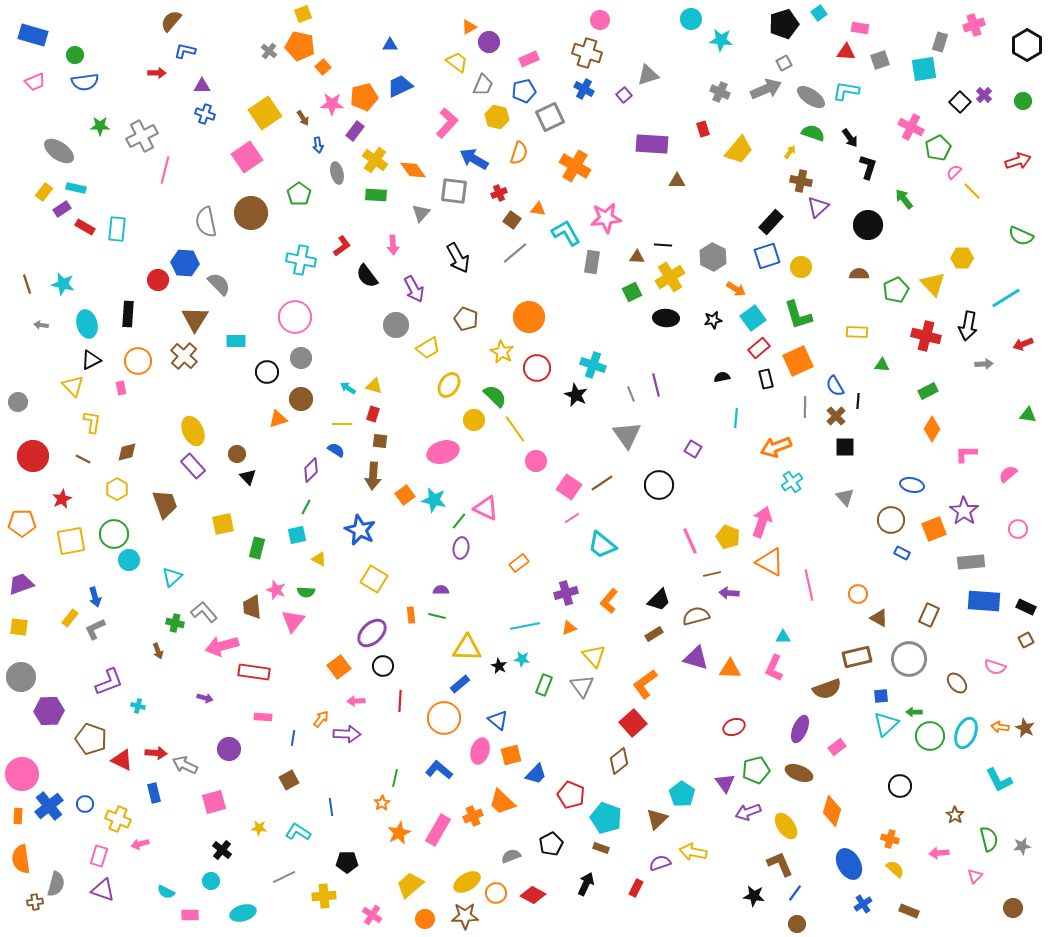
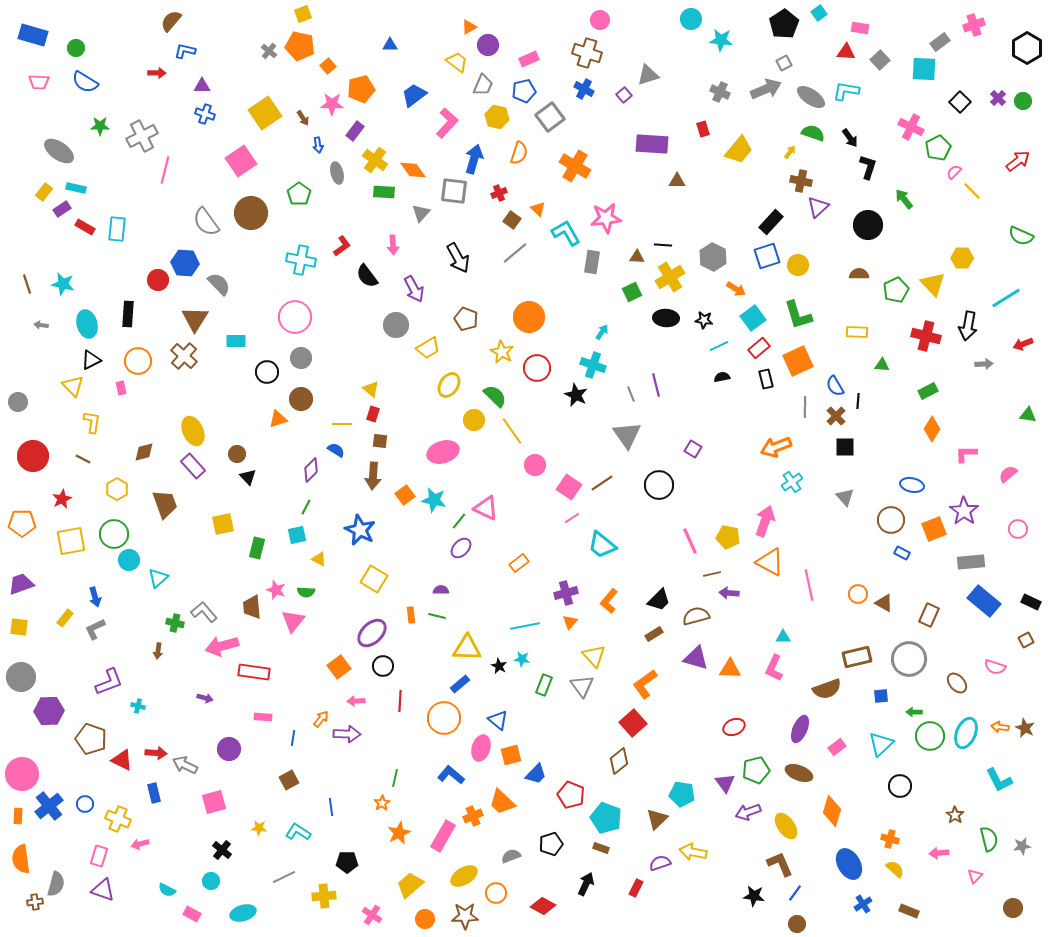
black pentagon at (784, 24): rotated 16 degrees counterclockwise
purple circle at (489, 42): moved 1 px left, 3 px down
gray rectangle at (940, 42): rotated 36 degrees clockwise
black hexagon at (1027, 45): moved 3 px down
green circle at (75, 55): moved 1 px right, 7 px up
gray square at (880, 60): rotated 24 degrees counterclockwise
orange square at (323, 67): moved 5 px right, 1 px up
cyan square at (924, 69): rotated 12 degrees clockwise
pink trapezoid at (35, 82): moved 4 px right; rotated 25 degrees clockwise
blue semicircle at (85, 82): rotated 40 degrees clockwise
blue trapezoid at (400, 86): moved 14 px right, 9 px down; rotated 12 degrees counterclockwise
purple cross at (984, 95): moved 14 px right, 3 px down
orange pentagon at (364, 97): moved 3 px left, 8 px up
gray square at (550, 117): rotated 12 degrees counterclockwise
pink square at (247, 157): moved 6 px left, 4 px down
blue arrow at (474, 159): rotated 76 degrees clockwise
red arrow at (1018, 161): rotated 20 degrees counterclockwise
green rectangle at (376, 195): moved 8 px right, 3 px up
orange triangle at (538, 209): rotated 35 degrees clockwise
gray semicircle at (206, 222): rotated 24 degrees counterclockwise
yellow circle at (801, 267): moved 3 px left, 2 px up
black star at (713, 320): moved 9 px left; rotated 18 degrees clockwise
yellow triangle at (374, 386): moved 3 px left, 3 px down; rotated 24 degrees clockwise
cyan arrow at (348, 388): moved 254 px right, 56 px up; rotated 91 degrees clockwise
cyan line at (736, 418): moved 17 px left, 72 px up; rotated 60 degrees clockwise
yellow line at (515, 429): moved 3 px left, 2 px down
brown diamond at (127, 452): moved 17 px right
pink circle at (536, 461): moved 1 px left, 4 px down
pink arrow at (762, 522): moved 3 px right, 1 px up
yellow pentagon at (728, 537): rotated 10 degrees counterclockwise
purple ellipse at (461, 548): rotated 35 degrees clockwise
cyan triangle at (172, 577): moved 14 px left, 1 px down
blue rectangle at (984, 601): rotated 36 degrees clockwise
black rectangle at (1026, 607): moved 5 px right, 5 px up
yellow rectangle at (70, 618): moved 5 px left
brown triangle at (879, 618): moved 5 px right, 15 px up
orange triangle at (569, 628): moved 1 px right, 6 px up; rotated 28 degrees counterclockwise
brown arrow at (158, 651): rotated 28 degrees clockwise
cyan triangle at (886, 724): moved 5 px left, 20 px down
pink ellipse at (480, 751): moved 1 px right, 3 px up
blue L-shape at (439, 770): moved 12 px right, 5 px down
cyan pentagon at (682, 794): rotated 25 degrees counterclockwise
pink rectangle at (438, 830): moved 5 px right, 6 px down
black pentagon at (551, 844): rotated 10 degrees clockwise
yellow ellipse at (467, 882): moved 3 px left, 6 px up
cyan semicircle at (166, 892): moved 1 px right, 2 px up
red diamond at (533, 895): moved 10 px right, 11 px down
pink rectangle at (190, 915): moved 2 px right, 1 px up; rotated 30 degrees clockwise
